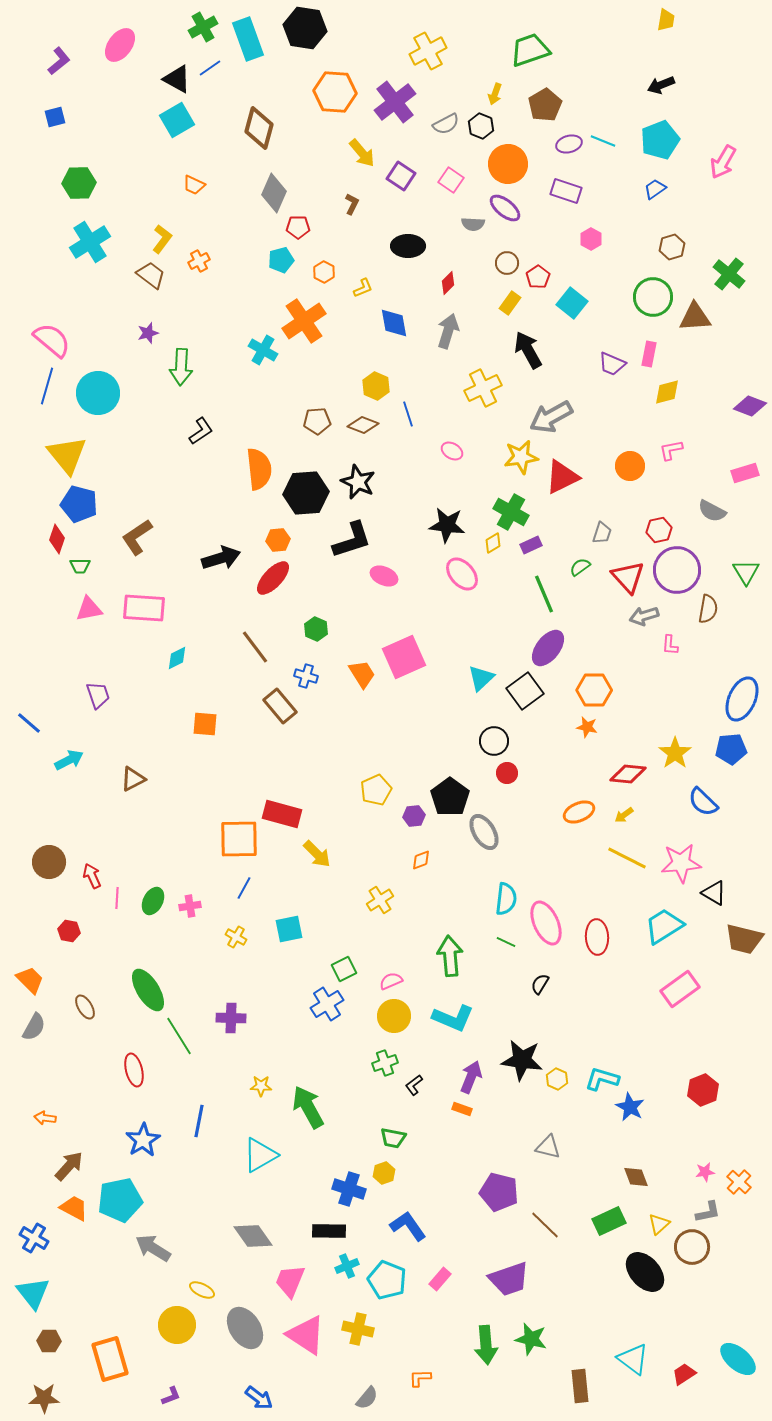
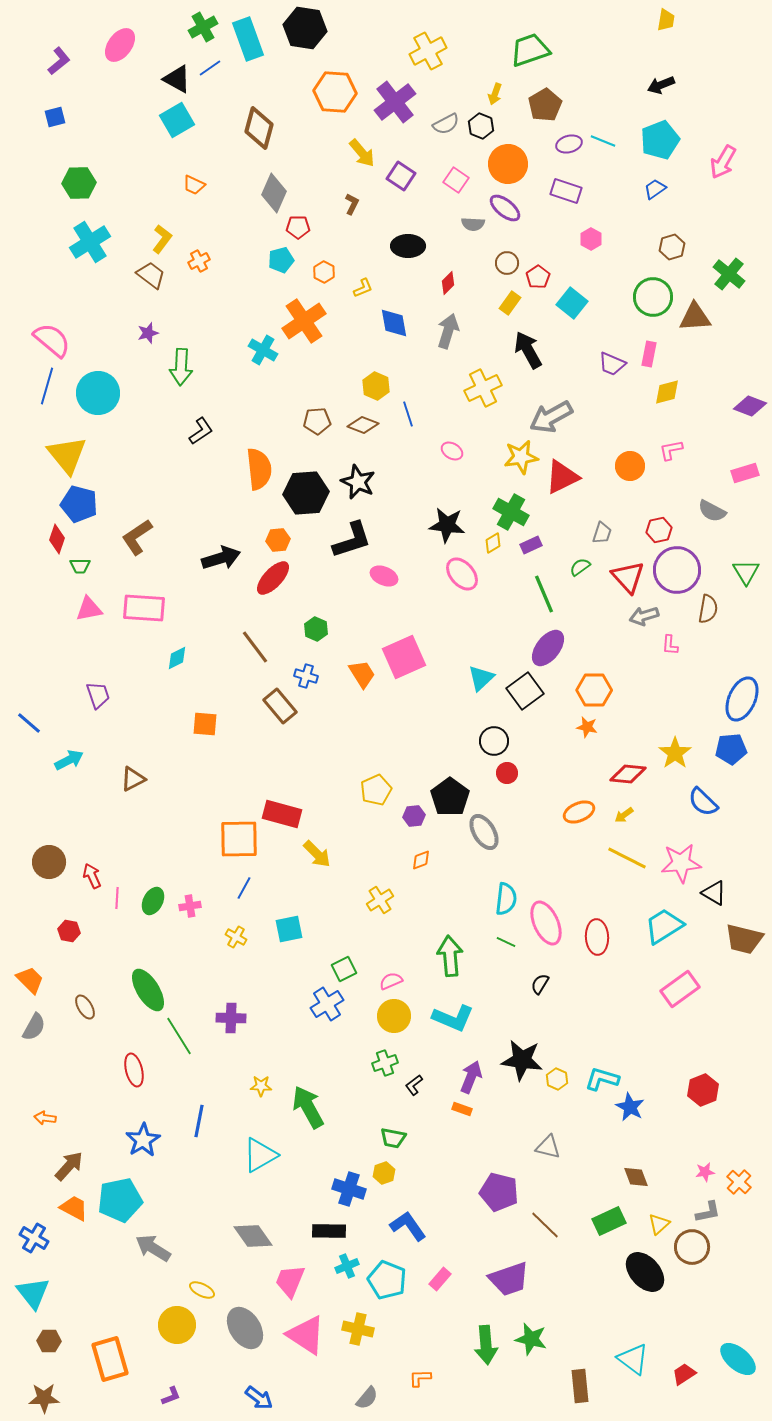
pink square at (451, 180): moved 5 px right
